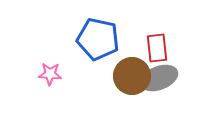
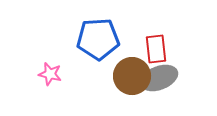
blue pentagon: rotated 15 degrees counterclockwise
red rectangle: moved 1 px left, 1 px down
pink star: rotated 10 degrees clockwise
